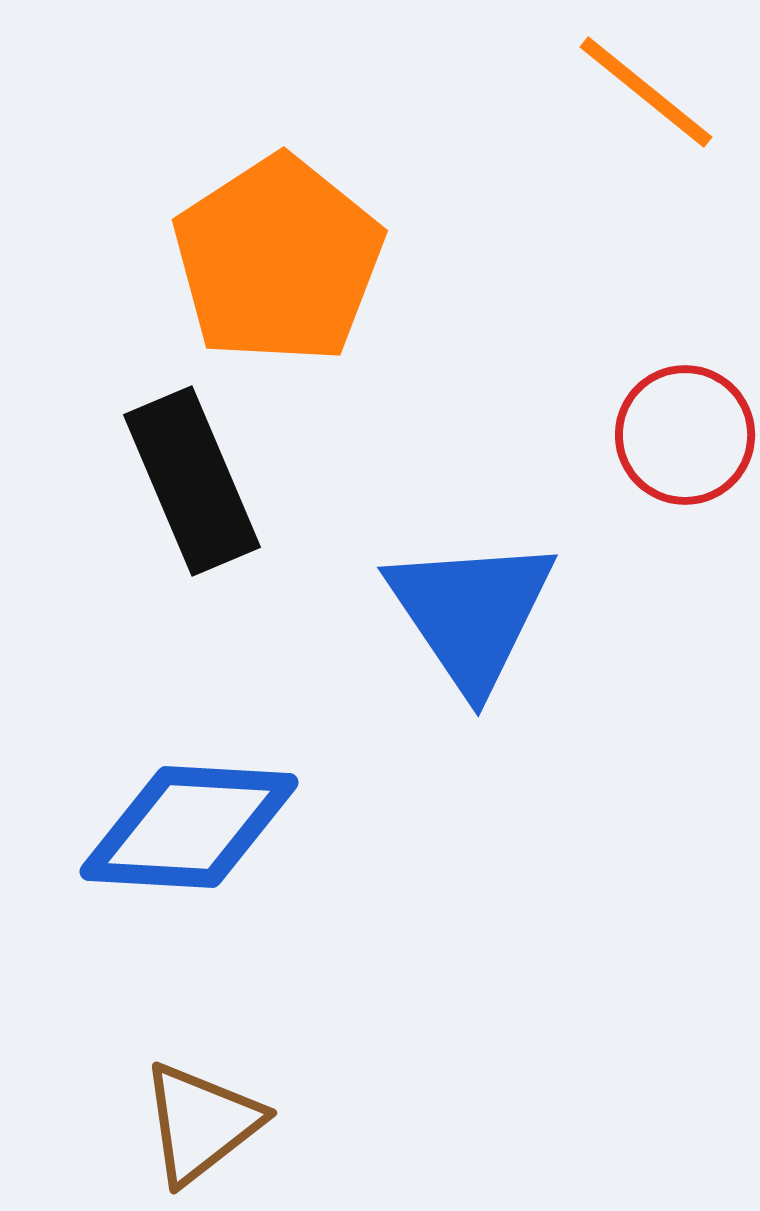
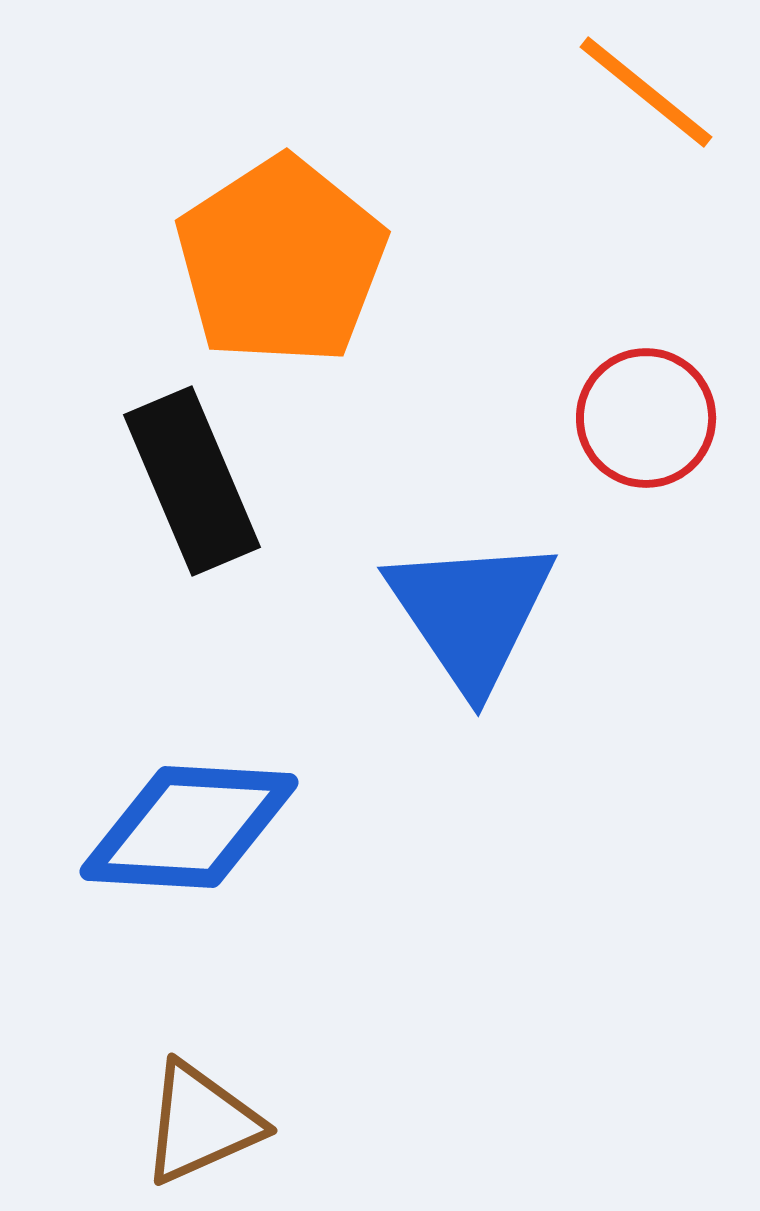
orange pentagon: moved 3 px right, 1 px down
red circle: moved 39 px left, 17 px up
brown triangle: rotated 14 degrees clockwise
